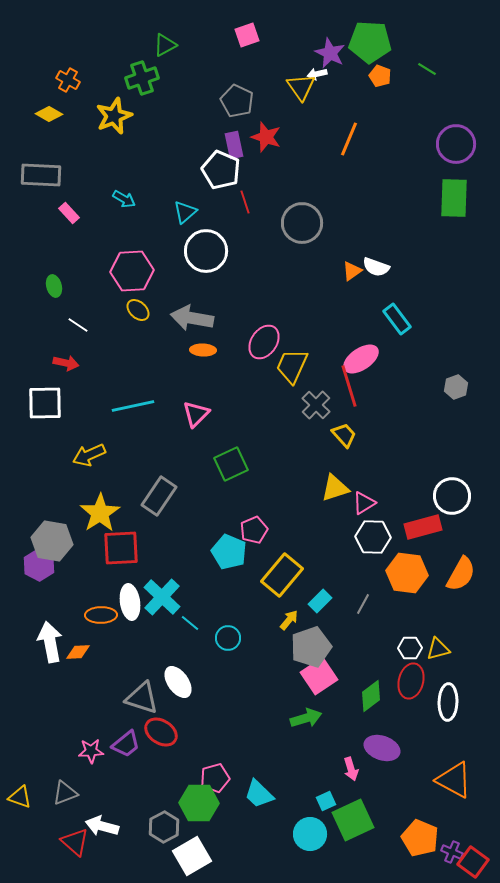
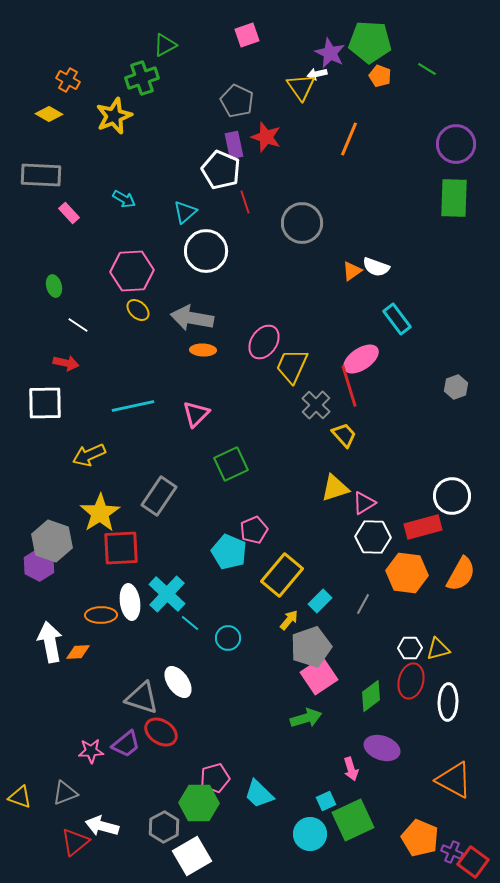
gray hexagon at (52, 541): rotated 9 degrees clockwise
cyan cross at (162, 597): moved 5 px right, 3 px up
red triangle at (75, 842): rotated 40 degrees clockwise
